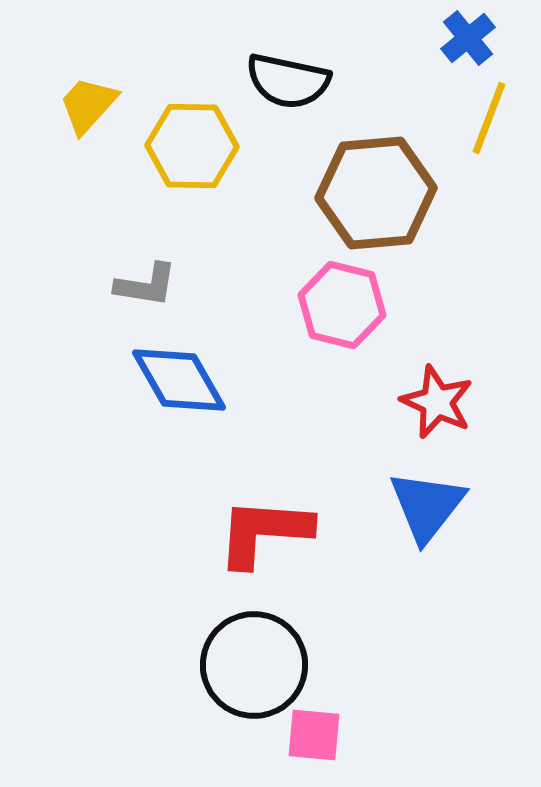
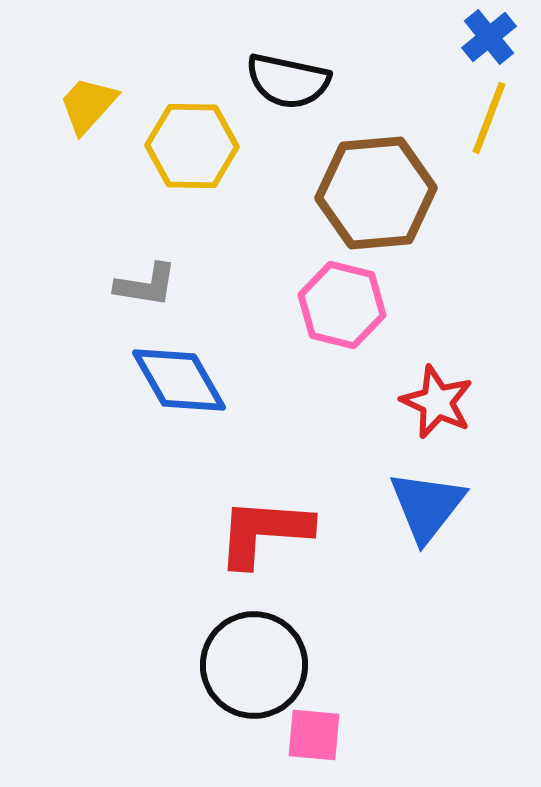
blue cross: moved 21 px right, 1 px up
